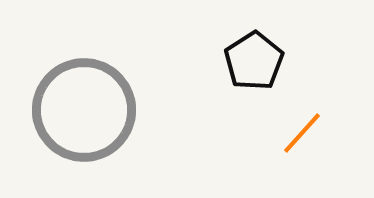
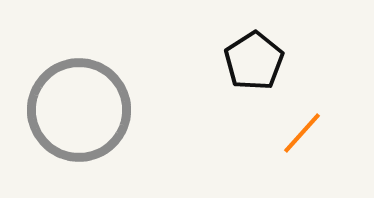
gray circle: moved 5 px left
